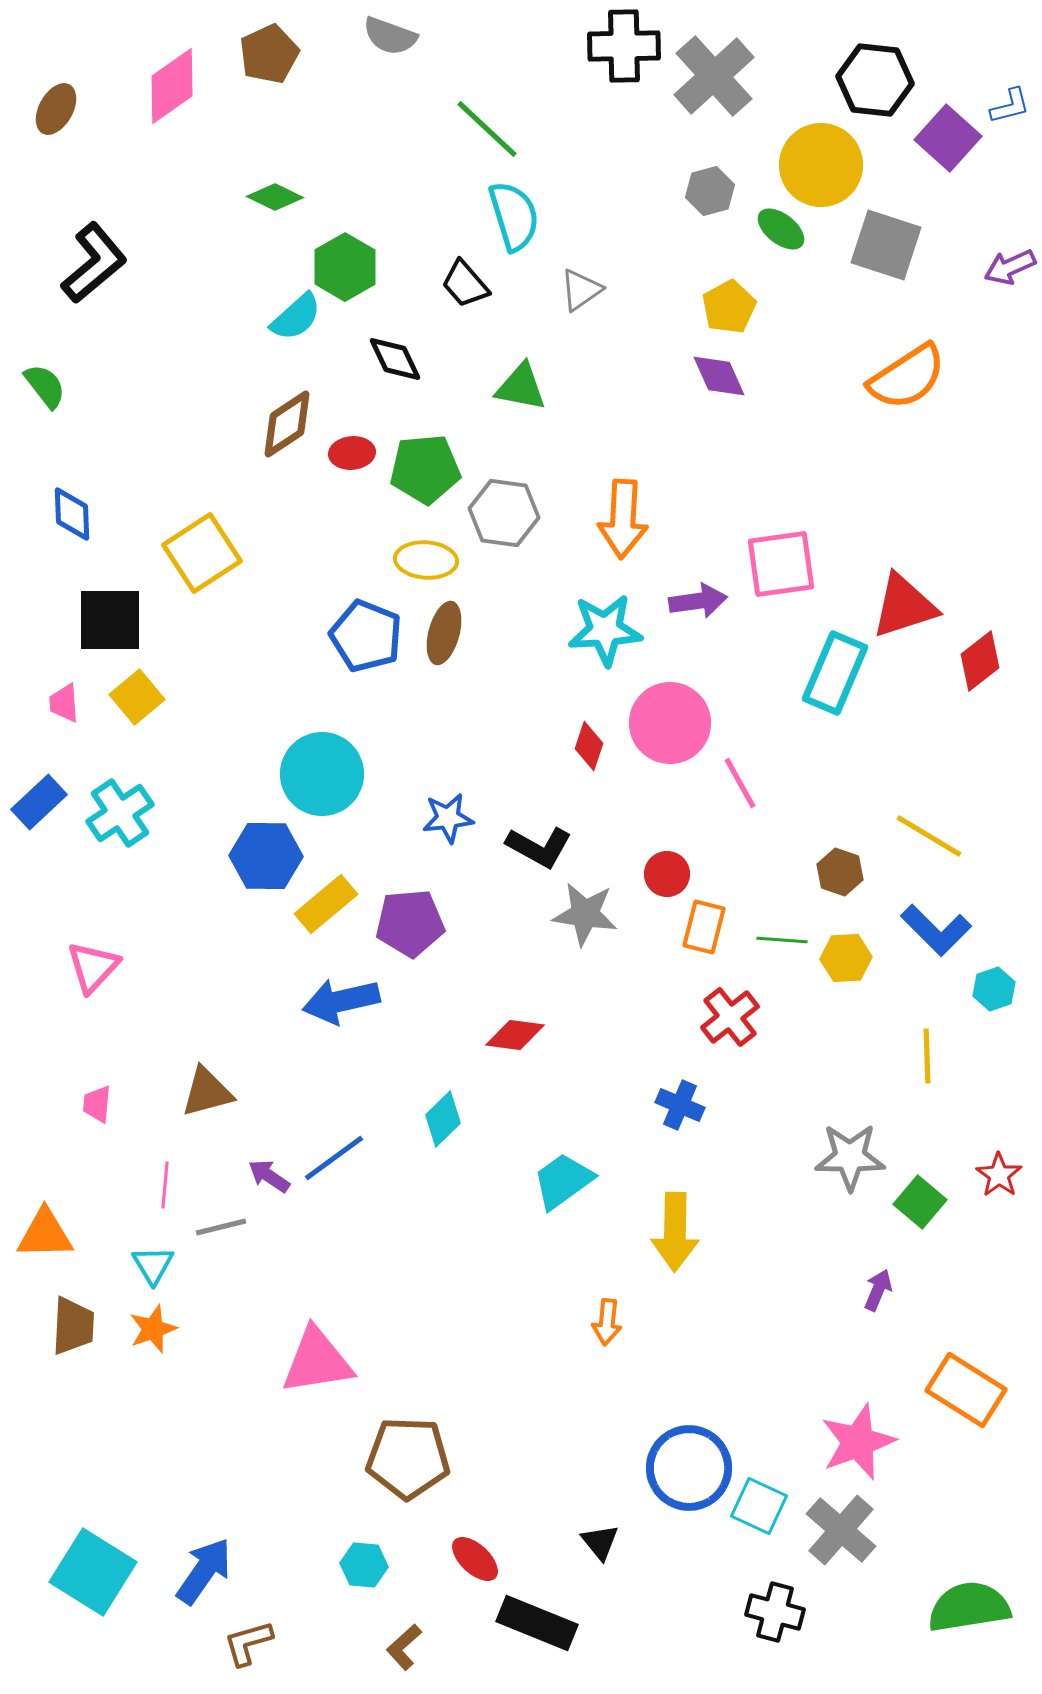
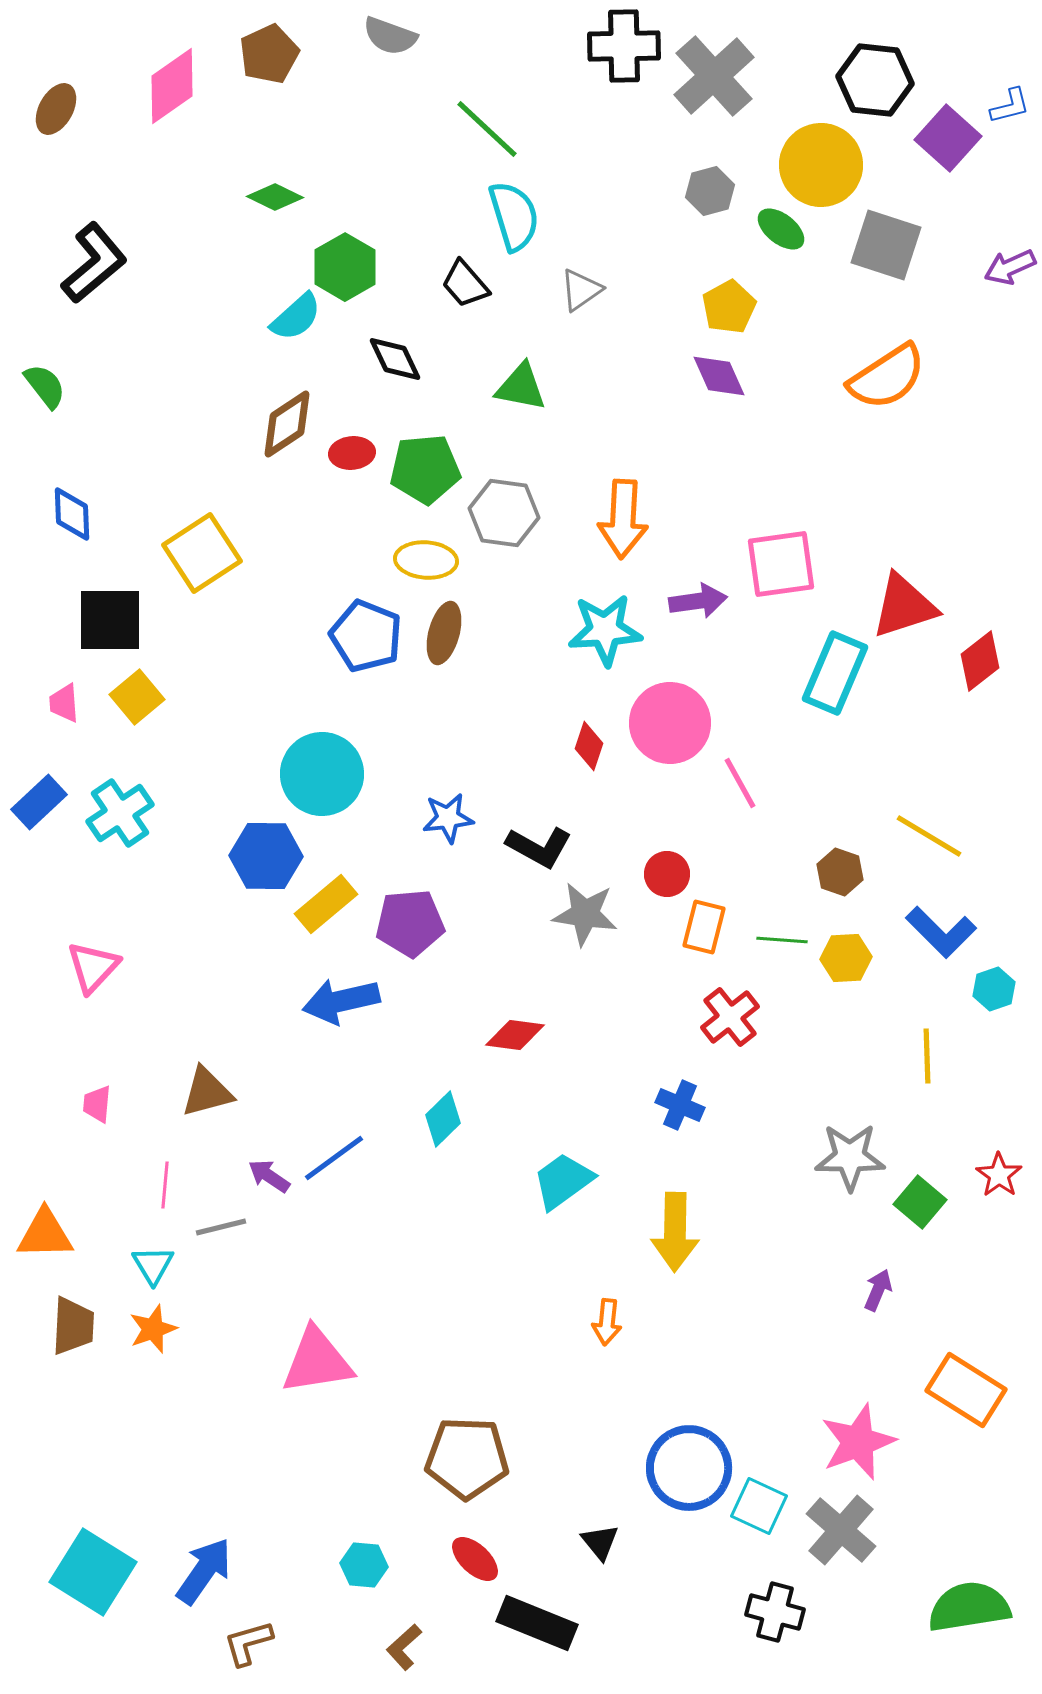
orange semicircle at (907, 377): moved 20 px left
blue L-shape at (936, 930): moved 5 px right, 2 px down
brown pentagon at (408, 1458): moved 59 px right
